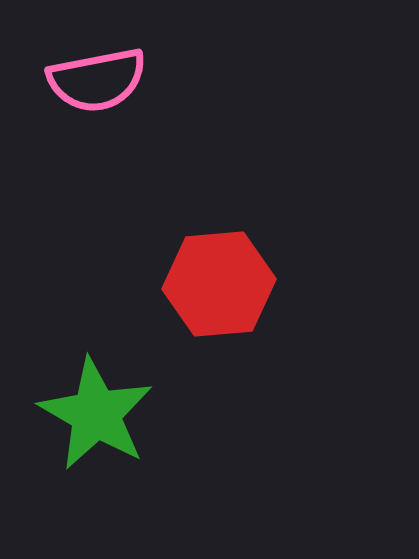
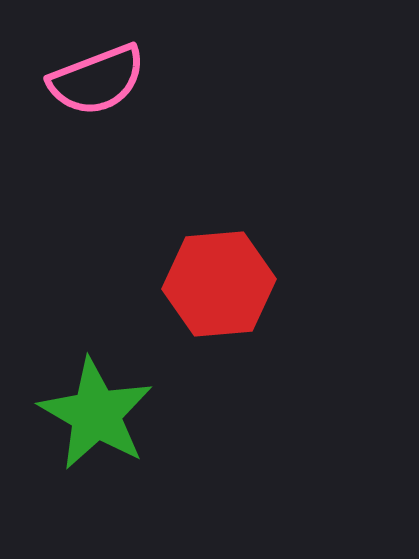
pink semicircle: rotated 10 degrees counterclockwise
